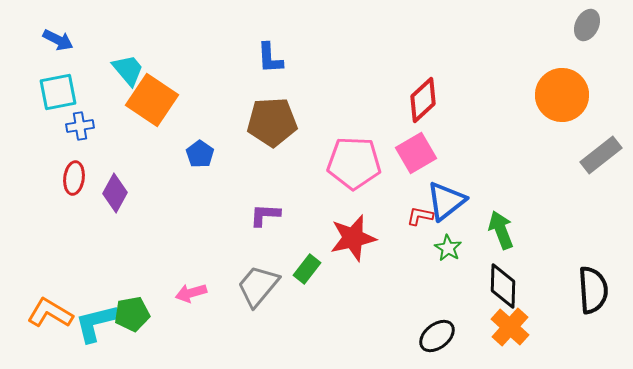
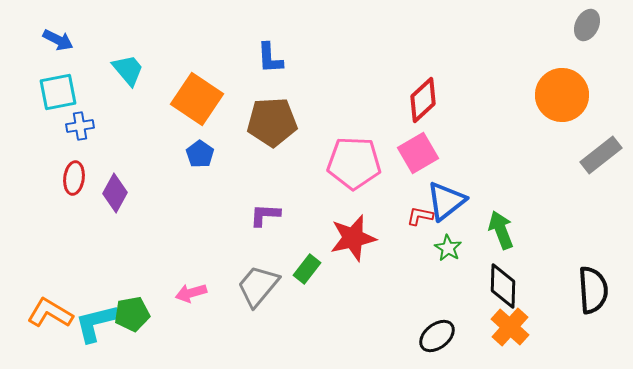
orange square: moved 45 px right, 1 px up
pink square: moved 2 px right
